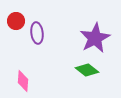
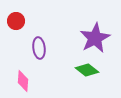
purple ellipse: moved 2 px right, 15 px down
